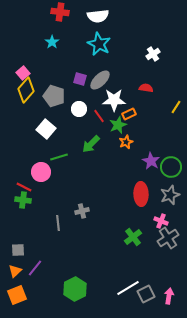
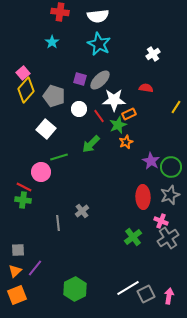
red ellipse at (141, 194): moved 2 px right, 3 px down
gray cross at (82, 211): rotated 24 degrees counterclockwise
